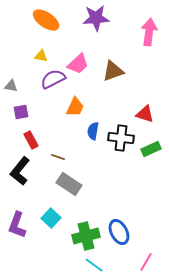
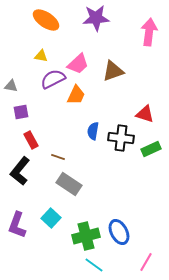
orange trapezoid: moved 1 px right, 12 px up
